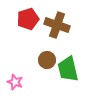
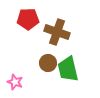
red pentagon: rotated 15 degrees clockwise
brown cross: moved 7 px down
brown circle: moved 1 px right, 3 px down
